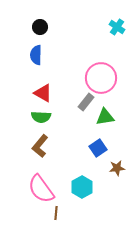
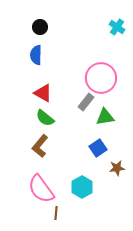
green semicircle: moved 4 px right, 1 px down; rotated 36 degrees clockwise
